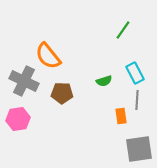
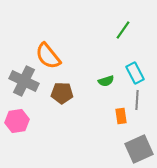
green semicircle: moved 2 px right
pink hexagon: moved 1 px left, 2 px down
gray square: rotated 16 degrees counterclockwise
